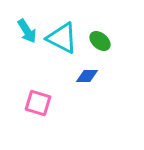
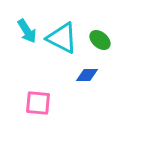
green ellipse: moved 1 px up
blue diamond: moved 1 px up
pink square: rotated 12 degrees counterclockwise
